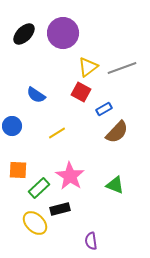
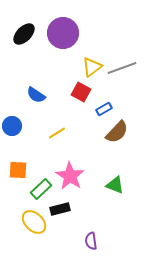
yellow triangle: moved 4 px right
green rectangle: moved 2 px right, 1 px down
yellow ellipse: moved 1 px left, 1 px up
